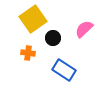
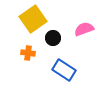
pink semicircle: rotated 24 degrees clockwise
